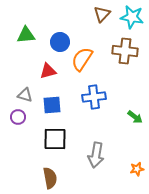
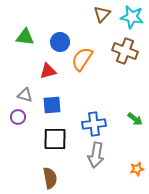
green triangle: moved 1 px left, 2 px down; rotated 12 degrees clockwise
brown cross: rotated 15 degrees clockwise
blue cross: moved 27 px down
green arrow: moved 2 px down
